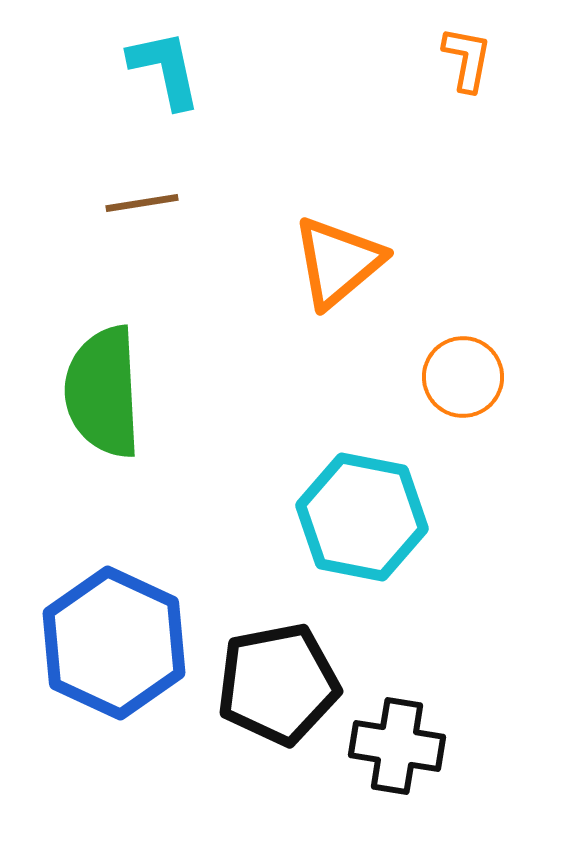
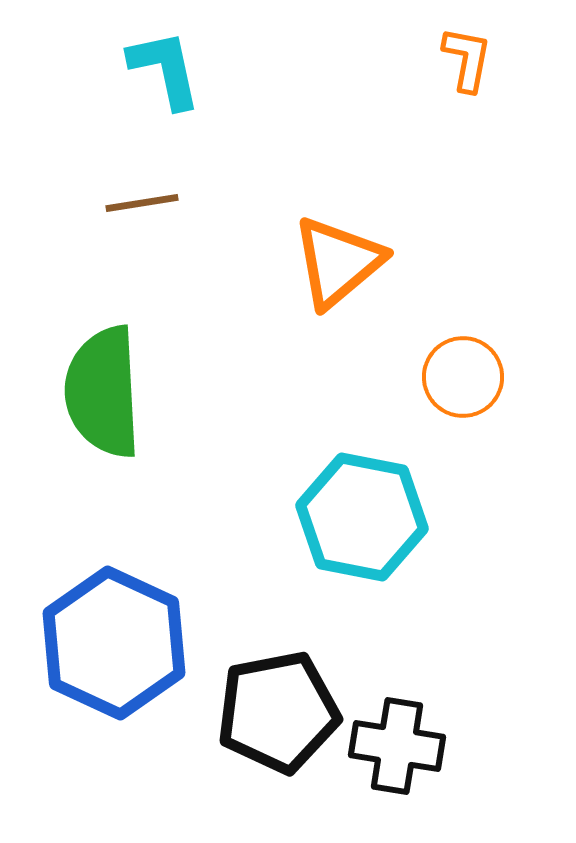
black pentagon: moved 28 px down
